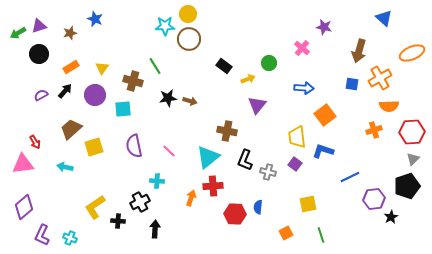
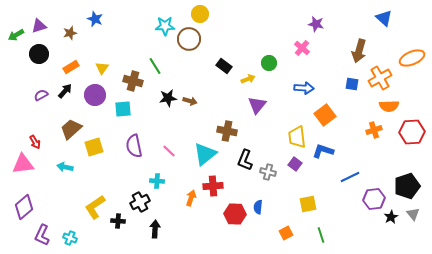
yellow circle at (188, 14): moved 12 px right
purple star at (324, 27): moved 8 px left, 3 px up
green arrow at (18, 33): moved 2 px left, 2 px down
orange ellipse at (412, 53): moved 5 px down
cyan triangle at (208, 157): moved 3 px left, 3 px up
gray triangle at (413, 159): moved 55 px down; rotated 24 degrees counterclockwise
